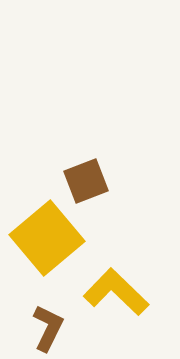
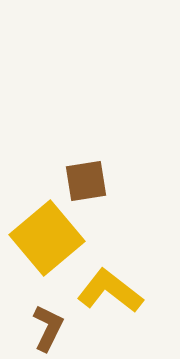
brown square: rotated 12 degrees clockwise
yellow L-shape: moved 6 px left, 1 px up; rotated 6 degrees counterclockwise
